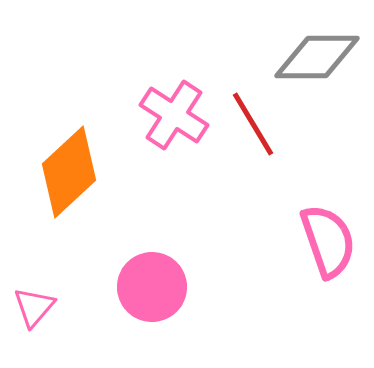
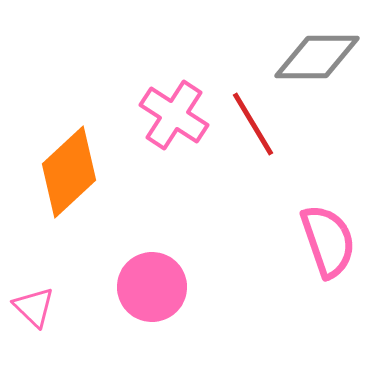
pink triangle: rotated 27 degrees counterclockwise
